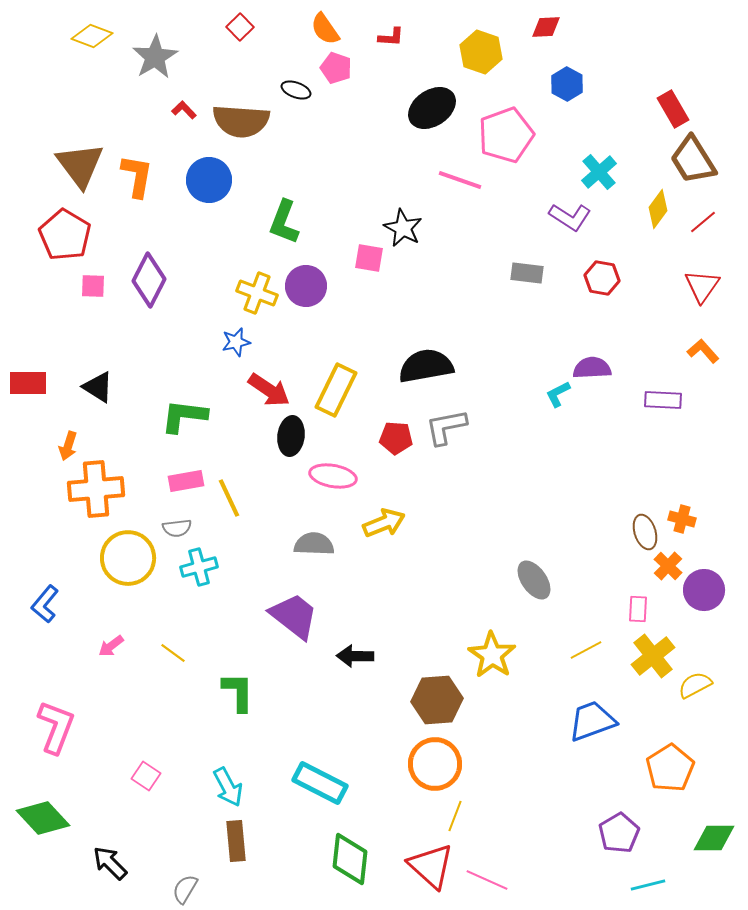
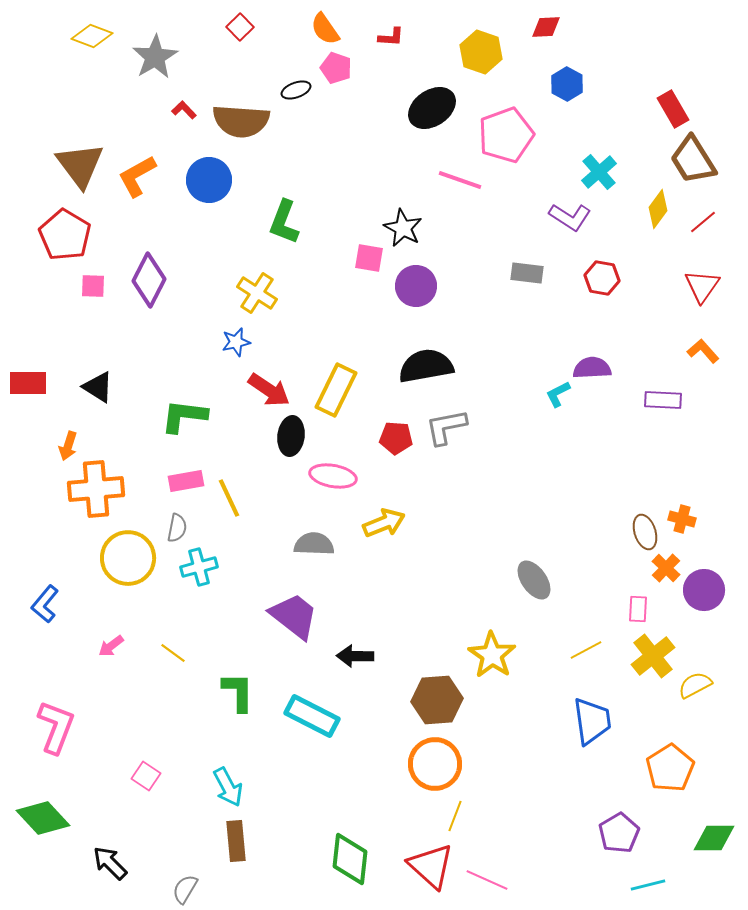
black ellipse at (296, 90): rotated 40 degrees counterclockwise
orange L-shape at (137, 176): rotated 129 degrees counterclockwise
purple circle at (306, 286): moved 110 px right
yellow cross at (257, 293): rotated 12 degrees clockwise
gray semicircle at (177, 528): rotated 72 degrees counterclockwise
orange cross at (668, 566): moved 2 px left, 2 px down
blue trapezoid at (592, 721): rotated 102 degrees clockwise
cyan rectangle at (320, 783): moved 8 px left, 67 px up
